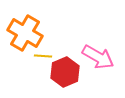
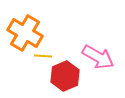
red hexagon: moved 4 px down
